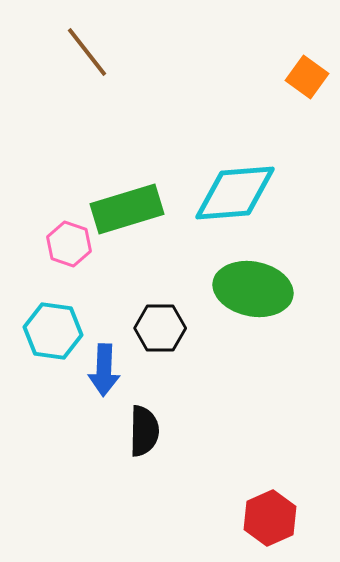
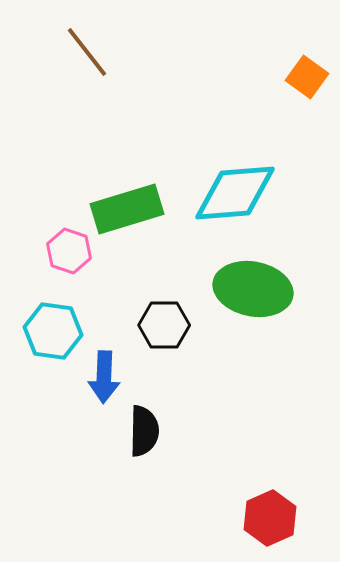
pink hexagon: moved 7 px down
black hexagon: moved 4 px right, 3 px up
blue arrow: moved 7 px down
